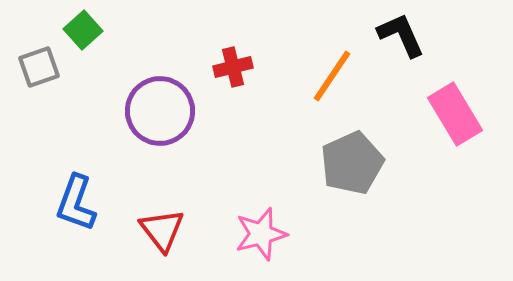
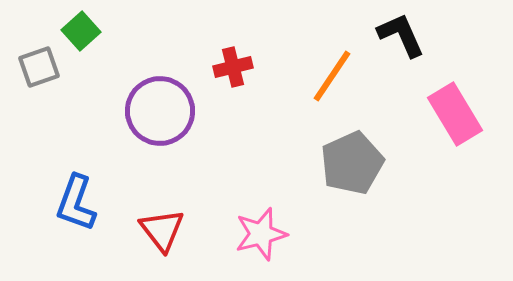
green square: moved 2 px left, 1 px down
